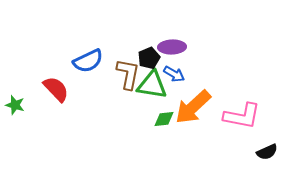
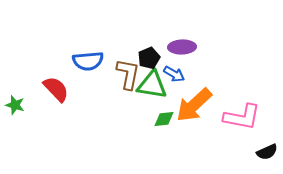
purple ellipse: moved 10 px right
blue semicircle: rotated 20 degrees clockwise
orange arrow: moved 1 px right, 2 px up
pink L-shape: moved 1 px down
